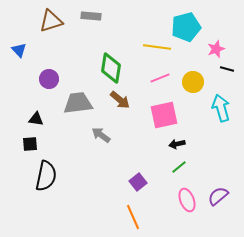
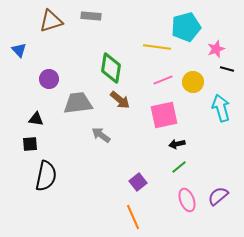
pink line: moved 3 px right, 2 px down
